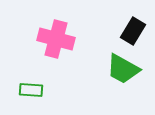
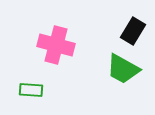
pink cross: moved 6 px down
